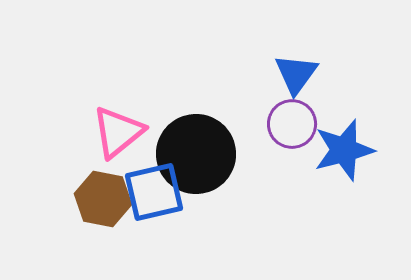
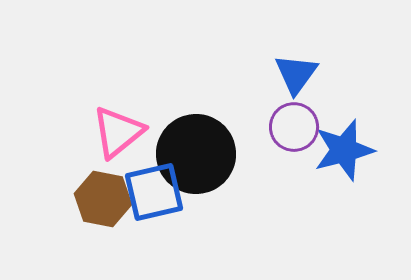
purple circle: moved 2 px right, 3 px down
